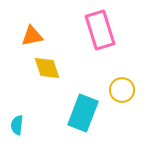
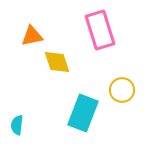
yellow diamond: moved 10 px right, 6 px up
